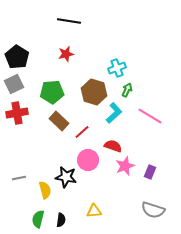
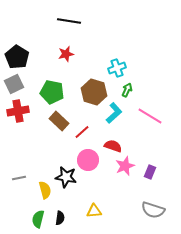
green pentagon: rotated 15 degrees clockwise
red cross: moved 1 px right, 2 px up
black semicircle: moved 1 px left, 2 px up
